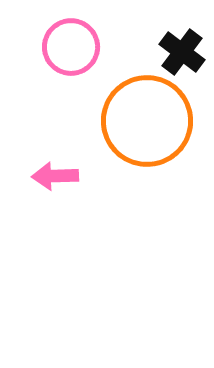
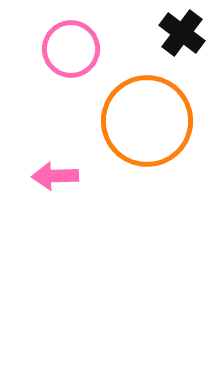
pink circle: moved 2 px down
black cross: moved 19 px up
